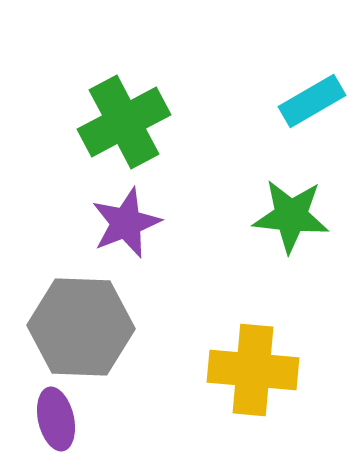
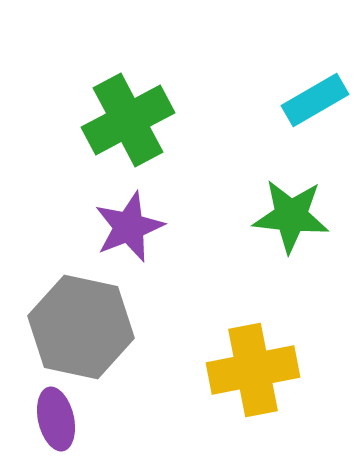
cyan rectangle: moved 3 px right, 1 px up
green cross: moved 4 px right, 2 px up
purple star: moved 3 px right, 4 px down
gray hexagon: rotated 10 degrees clockwise
yellow cross: rotated 16 degrees counterclockwise
